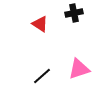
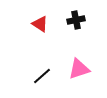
black cross: moved 2 px right, 7 px down
